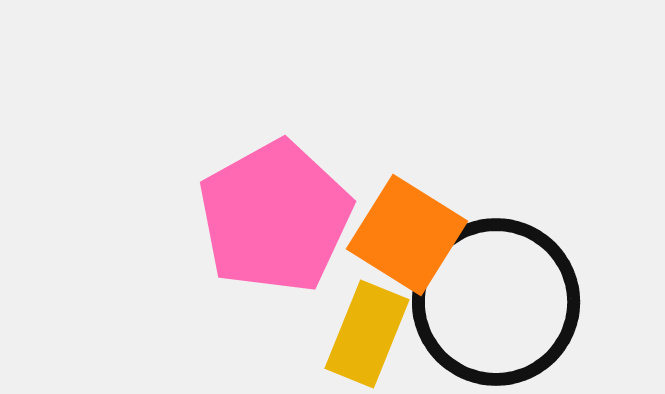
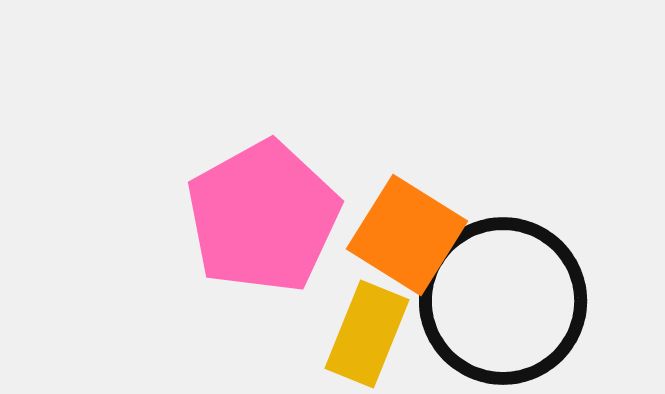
pink pentagon: moved 12 px left
black circle: moved 7 px right, 1 px up
